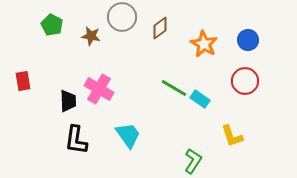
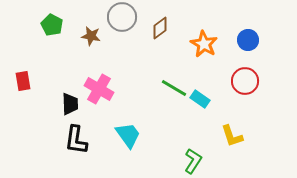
black trapezoid: moved 2 px right, 3 px down
